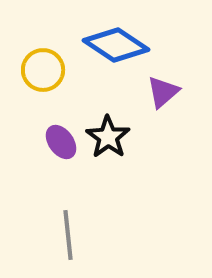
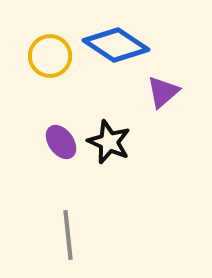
yellow circle: moved 7 px right, 14 px up
black star: moved 1 px right, 5 px down; rotated 12 degrees counterclockwise
